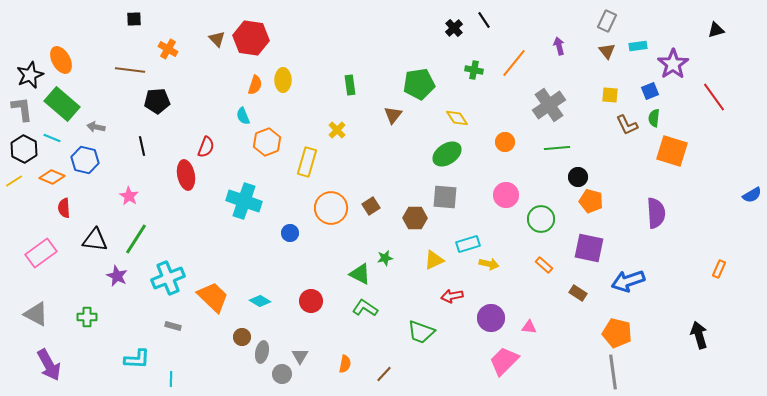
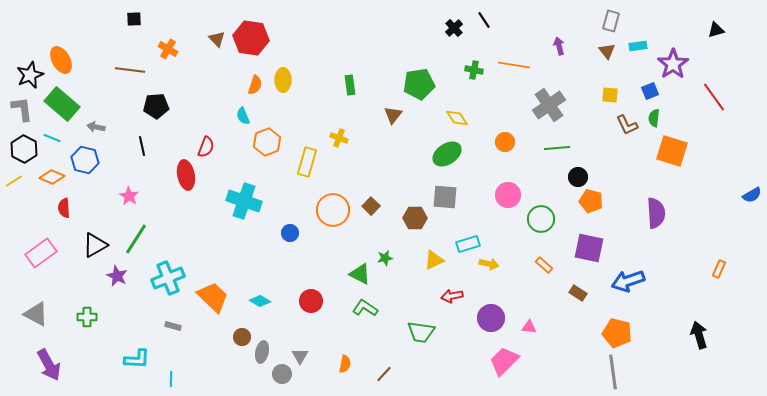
gray rectangle at (607, 21): moved 4 px right; rotated 10 degrees counterclockwise
orange line at (514, 63): moved 2 px down; rotated 60 degrees clockwise
black pentagon at (157, 101): moved 1 px left, 5 px down
yellow cross at (337, 130): moved 2 px right, 8 px down; rotated 24 degrees counterclockwise
pink circle at (506, 195): moved 2 px right
brown square at (371, 206): rotated 12 degrees counterclockwise
orange circle at (331, 208): moved 2 px right, 2 px down
black triangle at (95, 240): moved 5 px down; rotated 36 degrees counterclockwise
green trapezoid at (421, 332): rotated 12 degrees counterclockwise
